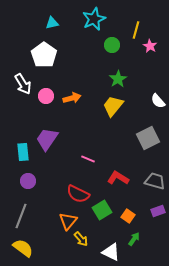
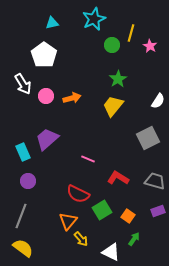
yellow line: moved 5 px left, 3 px down
white semicircle: rotated 105 degrees counterclockwise
purple trapezoid: rotated 15 degrees clockwise
cyan rectangle: rotated 18 degrees counterclockwise
